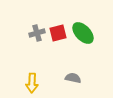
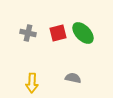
gray cross: moved 9 px left; rotated 28 degrees clockwise
